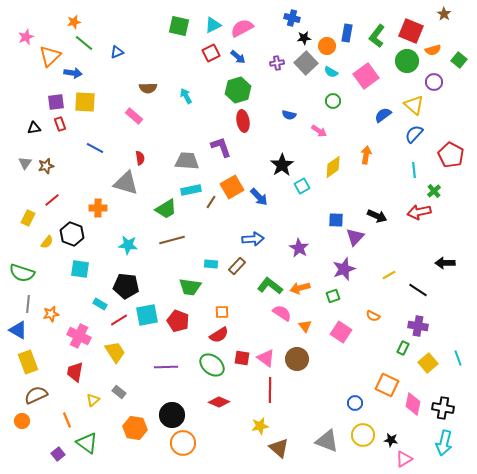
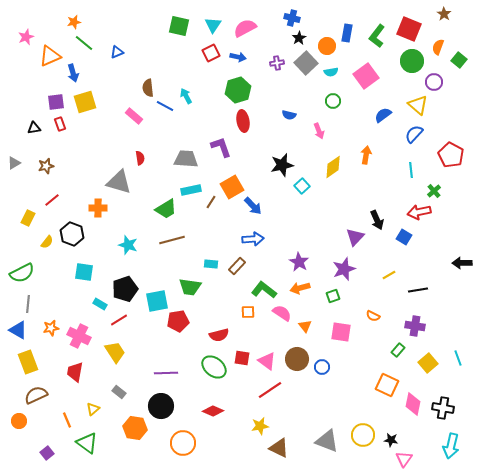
cyan triangle at (213, 25): rotated 30 degrees counterclockwise
pink semicircle at (242, 28): moved 3 px right
red square at (411, 31): moved 2 px left, 2 px up
black star at (304, 38): moved 5 px left; rotated 24 degrees counterclockwise
orange semicircle at (433, 50): moved 5 px right, 3 px up; rotated 126 degrees clockwise
orange triangle at (50, 56): rotated 20 degrees clockwise
blue arrow at (238, 57): rotated 28 degrees counterclockwise
green circle at (407, 61): moved 5 px right
cyan semicircle at (331, 72): rotated 40 degrees counterclockwise
blue arrow at (73, 73): rotated 66 degrees clockwise
brown semicircle at (148, 88): rotated 84 degrees clockwise
yellow square at (85, 102): rotated 20 degrees counterclockwise
yellow triangle at (414, 105): moved 4 px right
pink arrow at (319, 131): rotated 35 degrees clockwise
blue line at (95, 148): moved 70 px right, 42 px up
gray trapezoid at (187, 161): moved 1 px left, 2 px up
gray triangle at (25, 163): moved 11 px left; rotated 24 degrees clockwise
black star at (282, 165): rotated 20 degrees clockwise
cyan line at (414, 170): moved 3 px left
gray triangle at (126, 183): moved 7 px left, 1 px up
cyan square at (302, 186): rotated 14 degrees counterclockwise
blue arrow at (259, 197): moved 6 px left, 9 px down
black arrow at (377, 216): moved 4 px down; rotated 42 degrees clockwise
blue square at (336, 220): moved 68 px right, 17 px down; rotated 28 degrees clockwise
cyan star at (128, 245): rotated 12 degrees clockwise
purple star at (299, 248): moved 14 px down
black arrow at (445, 263): moved 17 px right
cyan square at (80, 269): moved 4 px right, 3 px down
green semicircle at (22, 273): rotated 45 degrees counterclockwise
black pentagon at (126, 286): moved 1 px left, 3 px down; rotated 25 degrees counterclockwise
green L-shape at (270, 286): moved 6 px left, 4 px down
black line at (418, 290): rotated 42 degrees counterclockwise
orange square at (222, 312): moved 26 px right
orange star at (51, 314): moved 14 px down
cyan square at (147, 315): moved 10 px right, 14 px up
red pentagon at (178, 321): rotated 30 degrees counterclockwise
purple cross at (418, 326): moved 3 px left
pink square at (341, 332): rotated 25 degrees counterclockwise
red semicircle at (219, 335): rotated 18 degrees clockwise
green rectangle at (403, 348): moved 5 px left, 2 px down; rotated 16 degrees clockwise
pink triangle at (266, 358): moved 1 px right, 3 px down
green ellipse at (212, 365): moved 2 px right, 2 px down
purple line at (166, 367): moved 6 px down
red line at (270, 390): rotated 55 degrees clockwise
yellow triangle at (93, 400): moved 9 px down
red diamond at (219, 402): moved 6 px left, 9 px down
blue circle at (355, 403): moved 33 px left, 36 px up
black circle at (172, 415): moved 11 px left, 9 px up
orange circle at (22, 421): moved 3 px left
cyan arrow at (444, 443): moved 7 px right, 3 px down
brown triangle at (279, 448): rotated 15 degrees counterclockwise
purple square at (58, 454): moved 11 px left, 1 px up
pink triangle at (404, 459): rotated 24 degrees counterclockwise
